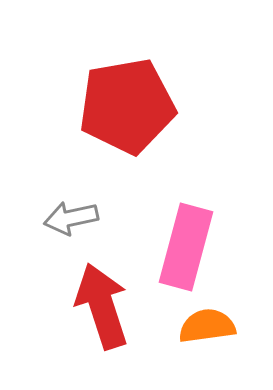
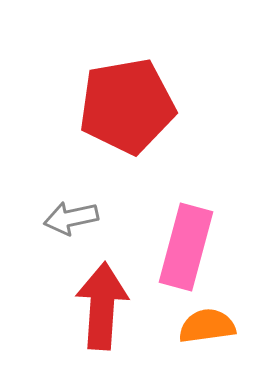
red arrow: rotated 22 degrees clockwise
